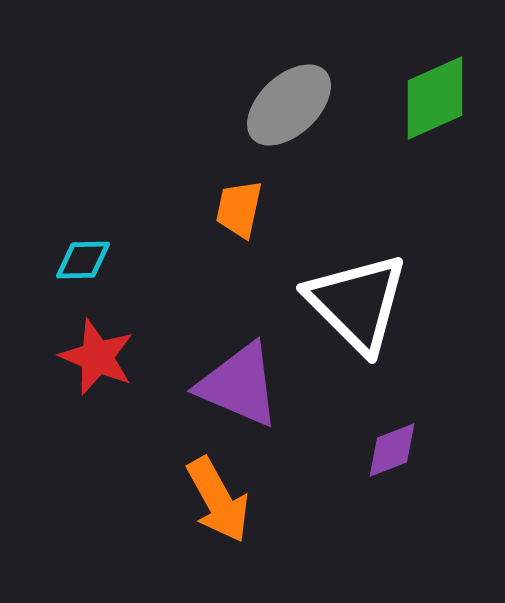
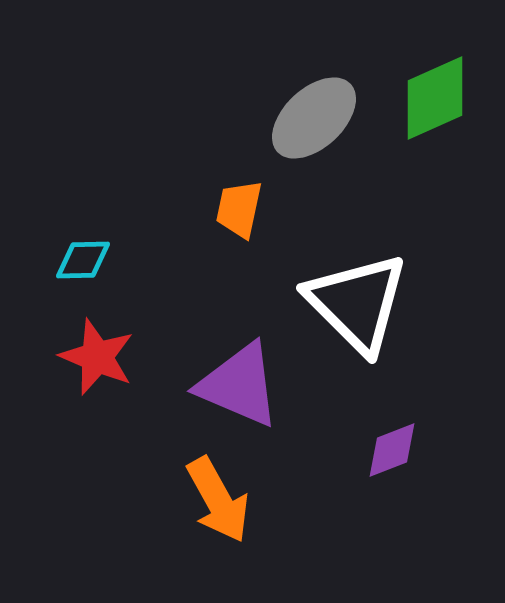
gray ellipse: moved 25 px right, 13 px down
